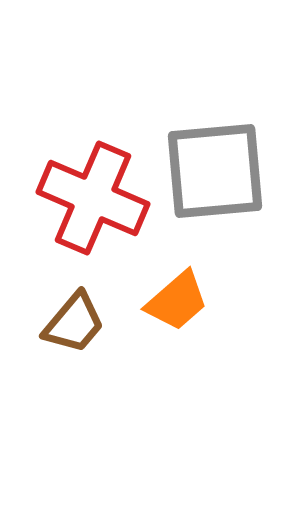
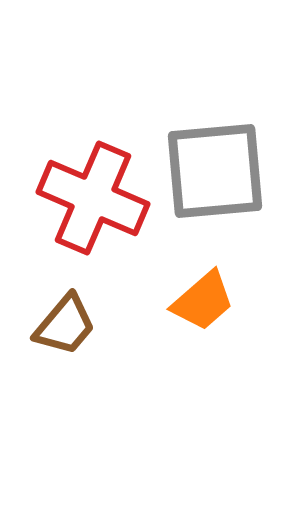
orange trapezoid: moved 26 px right
brown trapezoid: moved 9 px left, 2 px down
